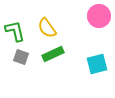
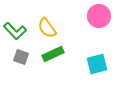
green L-shape: rotated 150 degrees clockwise
